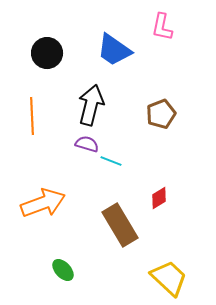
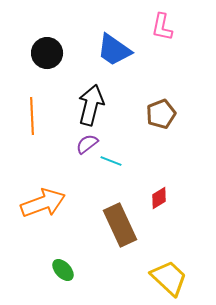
purple semicircle: rotated 55 degrees counterclockwise
brown rectangle: rotated 6 degrees clockwise
